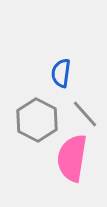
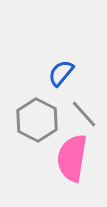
blue semicircle: rotated 32 degrees clockwise
gray line: moved 1 px left
